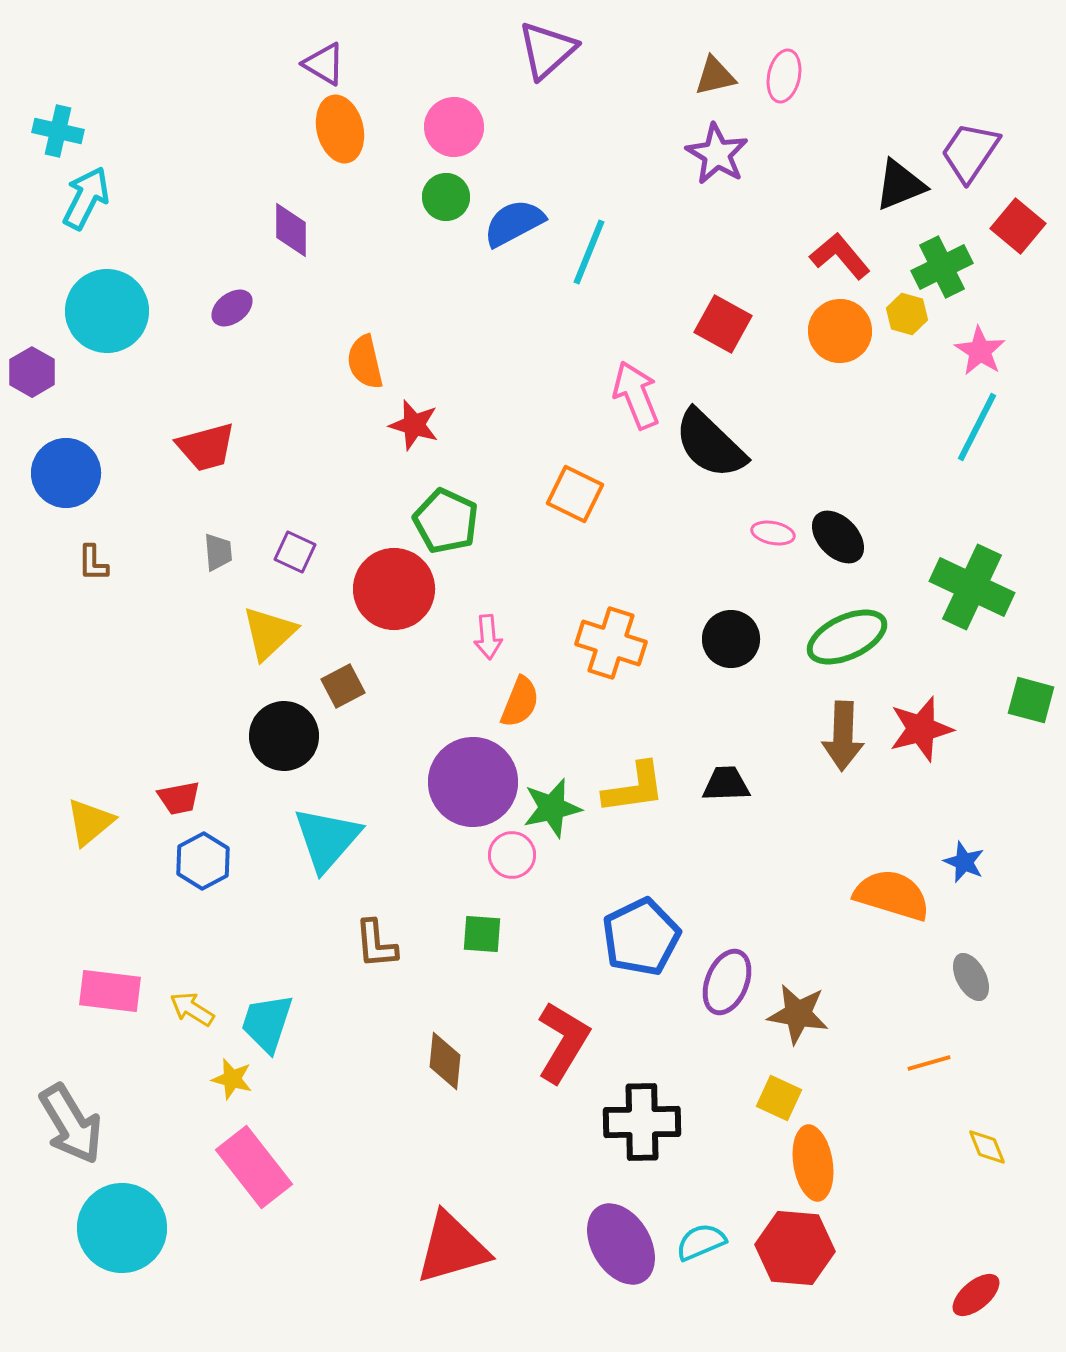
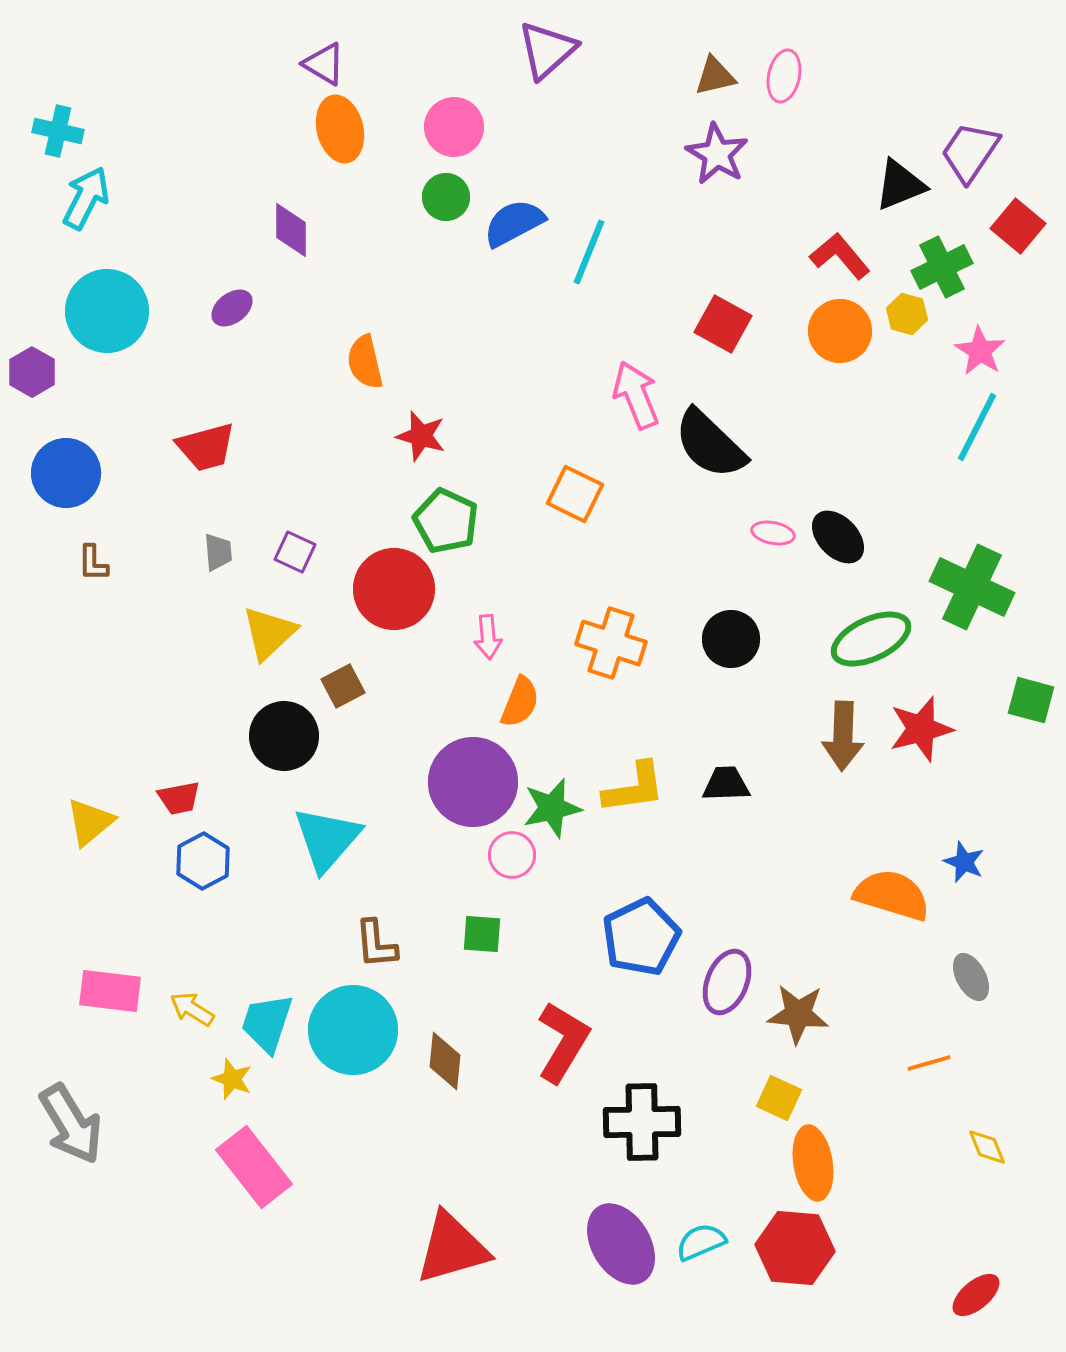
red star at (414, 425): moved 7 px right, 11 px down
green ellipse at (847, 637): moved 24 px right, 2 px down
brown star at (798, 1014): rotated 4 degrees counterclockwise
yellow star at (232, 1079): rotated 6 degrees clockwise
cyan circle at (122, 1228): moved 231 px right, 198 px up
